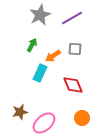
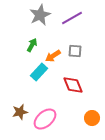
gray square: moved 2 px down
cyan rectangle: moved 1 px left, 1 px up; rotated 18 degrees clockwise
orange circle: moved 10 px right
pink ellipse: moved 1 px right, 4 px up
